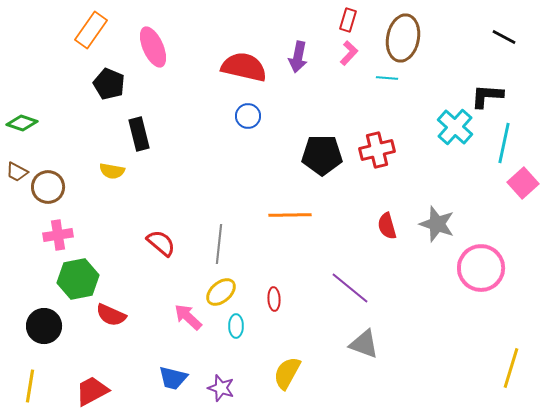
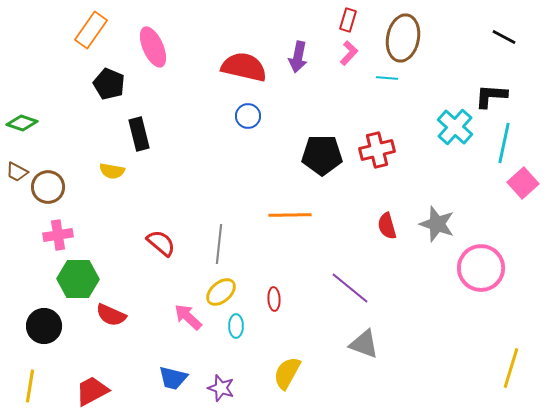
black L-shape at (487, 96): moved 4 px right
green hexagon at (78, 279): rotated 12 degrees clockwise
